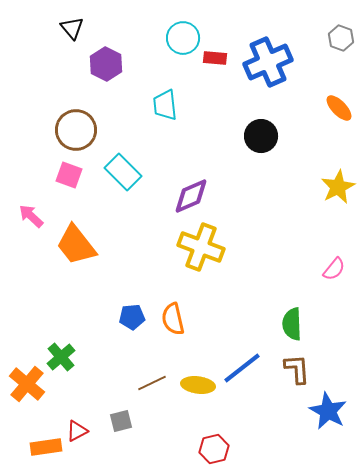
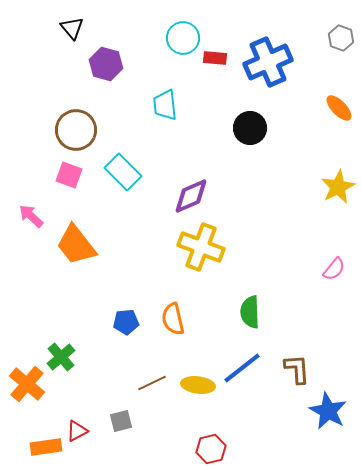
purple hexagon: rotated 12 degrees counterclockwise
black circle: moved 11 px left, 8 px up
blue pentagon: moved 6 px left, 5 px down
green semicircle: moved 42 px left, 12 px up
red hexagon: moved 3 px left
